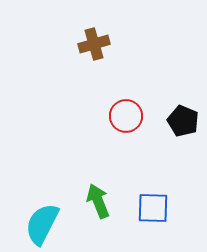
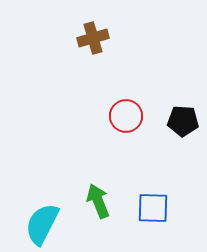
brown cross: moved 1 px left, 6 px up
black pentagon: rotated 20 degrees counterclockwise
